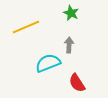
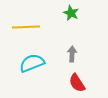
yellow line: rotated 20 degrees clockwise
gray arrow: moved 3 px right, 9 px down
cyan semicircle: moved 16 px left
